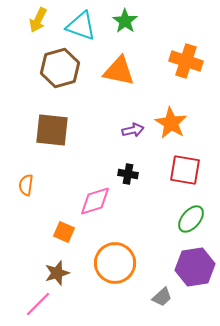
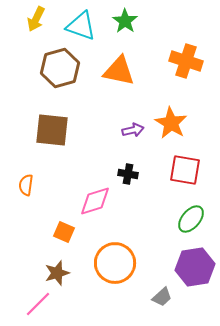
yellow arrow: moved 2 px left, 1 px up
